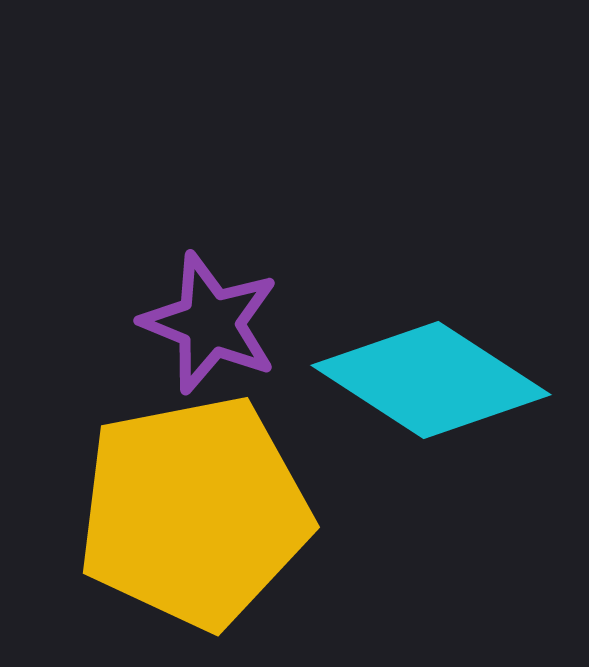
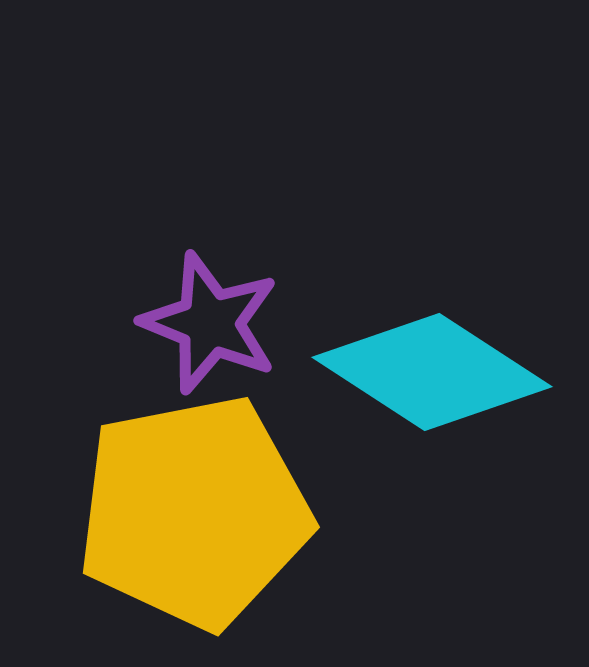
cyan diamond: moved 1 px right, 8 px up
